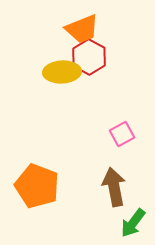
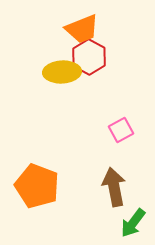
pink square: moved 1 px left, 4 px up
